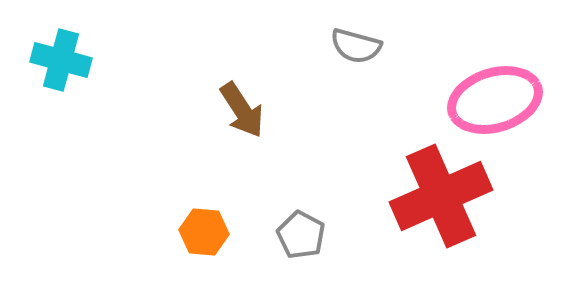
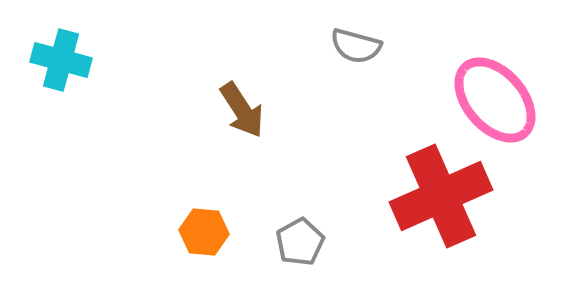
pink ellipse: rotated 66 degrees clockwise
gray pentagon: moved 1 px left, 7 px down; rotated 15 degrees clockwise
